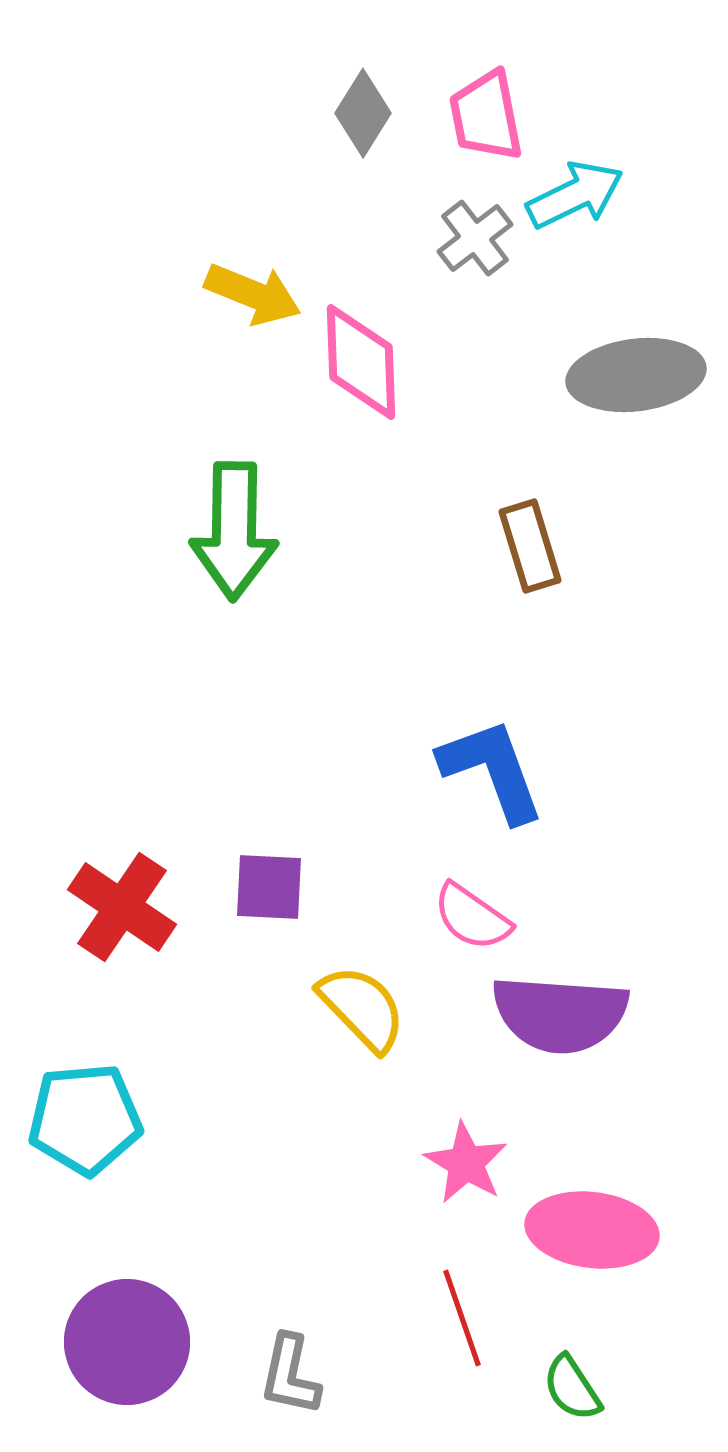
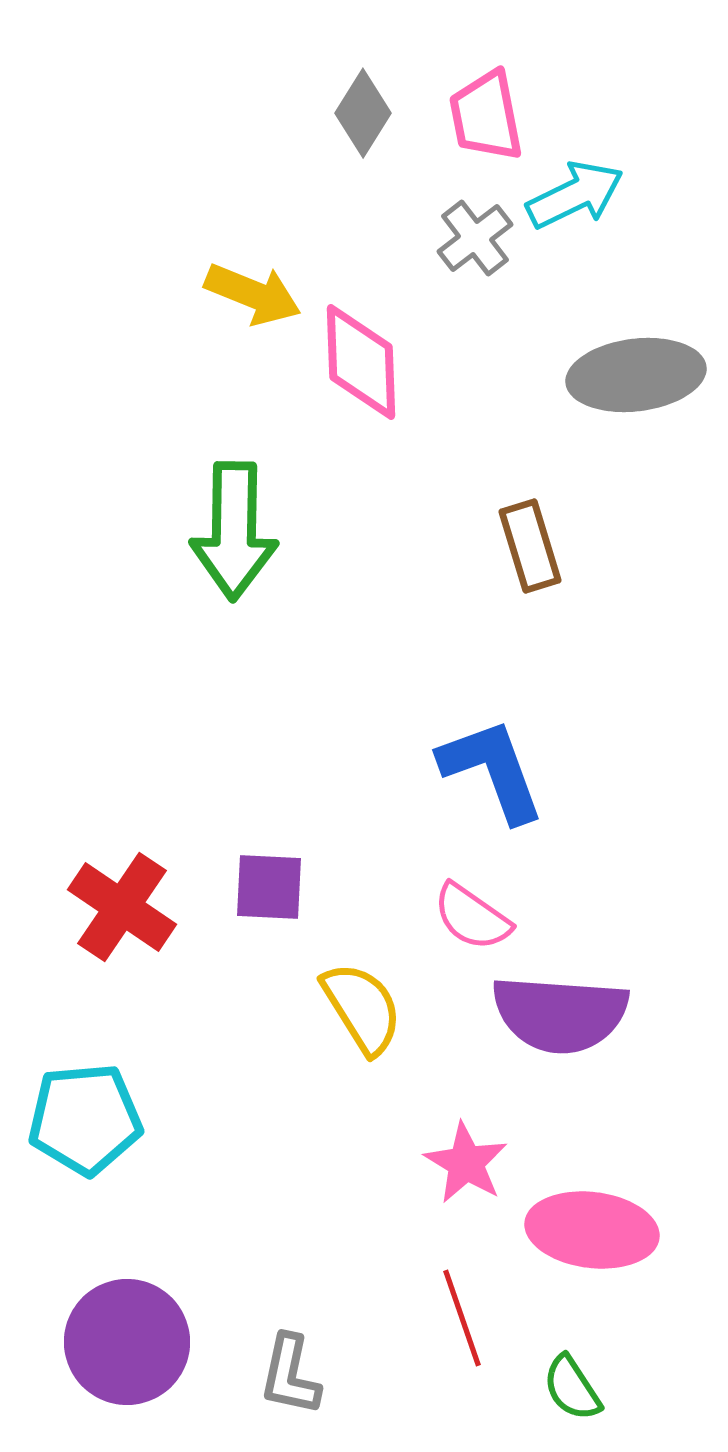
yellow semicircle: rotated 12 degrees clockwise
